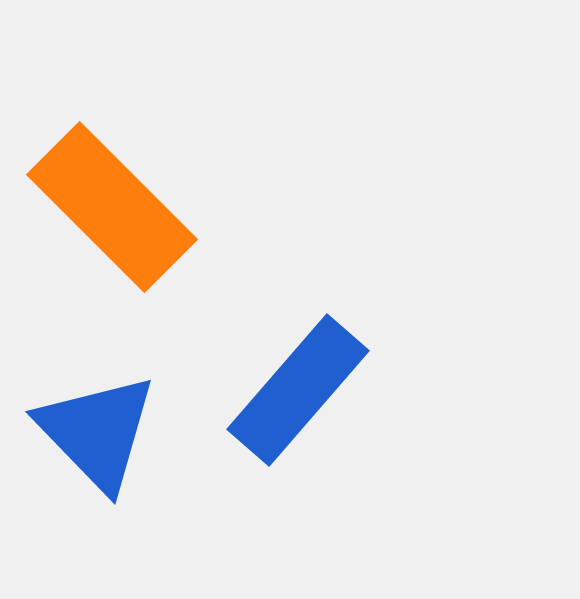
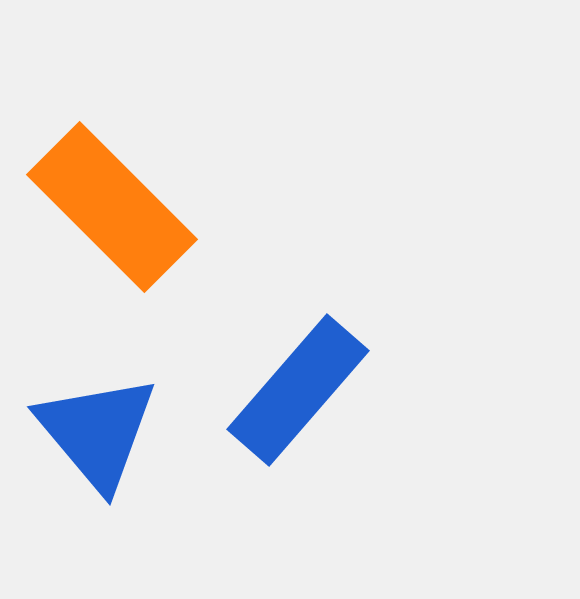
blue triangle: rotated 4 degrees clockwise
